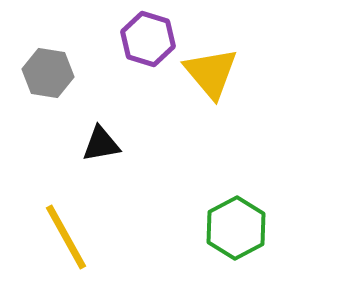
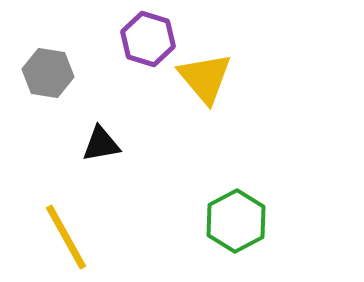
yellow triangle: moved 6 px left, 5 px down
green hexagon: moved 7 px up
